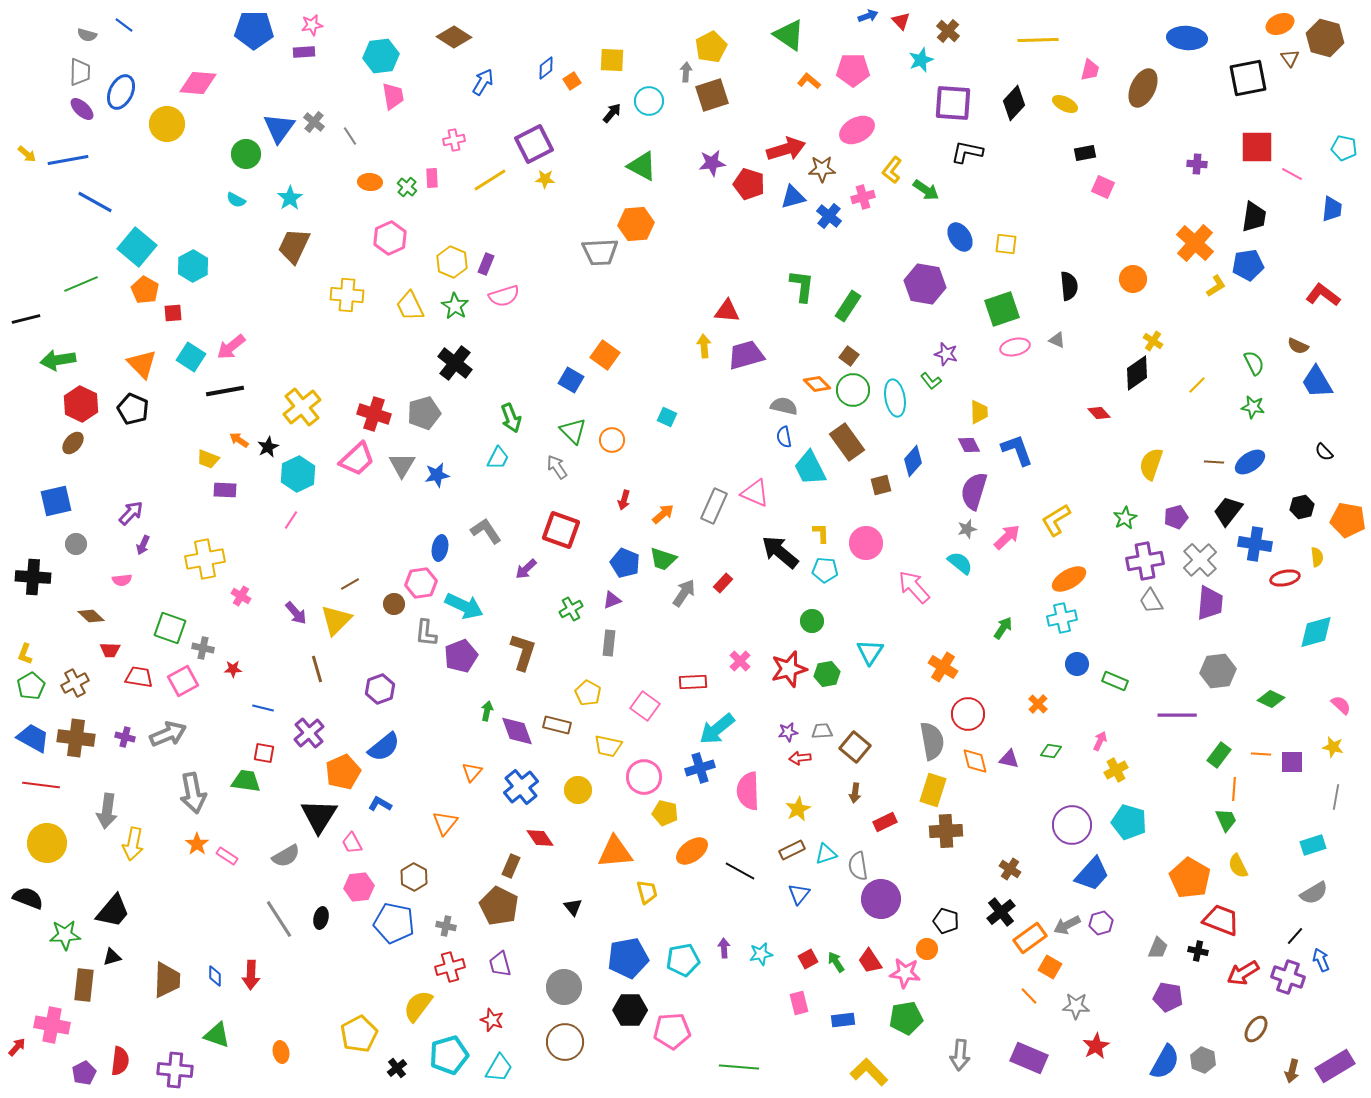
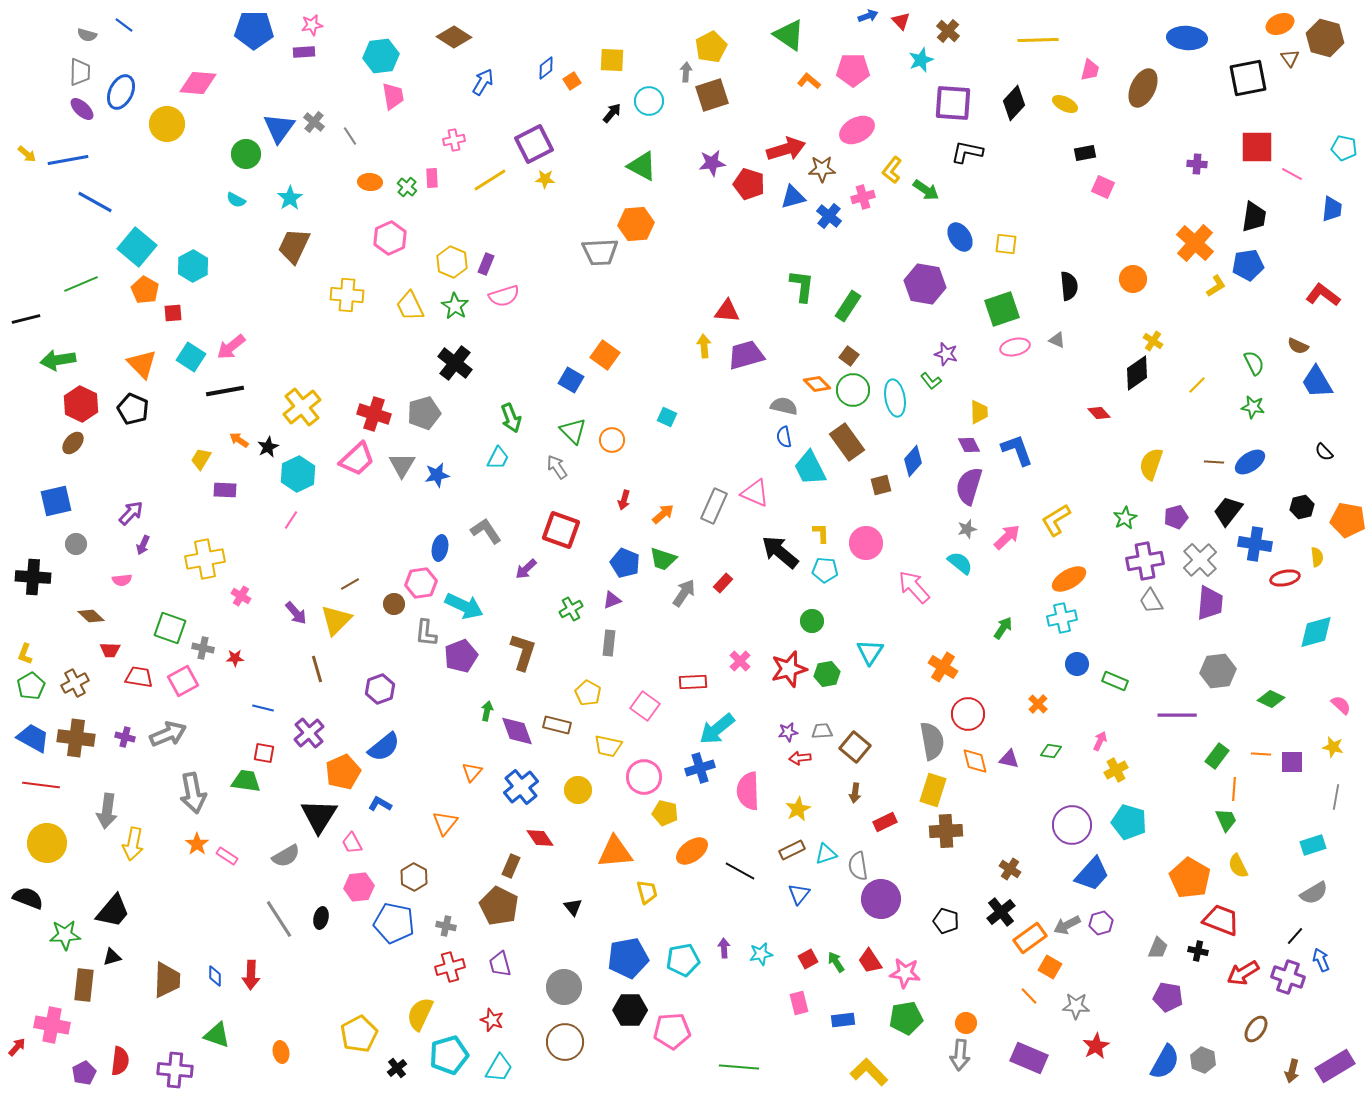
yellow trapezoid at (208, 459): moved 7 px left; rotated 100 degrees clockwise
purple semicircle at (974, 491): moved 5 px left, 5 px up
red star at (233, 669): moved 2 px right, 11 px up
green rectangle at (1219, 755): moved 2 px left, 1 px down
orange circle at (927, 949): moved 39 px right, 74 px down
yellow semicircle at (418, 1006): moved 2 px right, 8 px down; rotated 12 degrees counterclockwise
